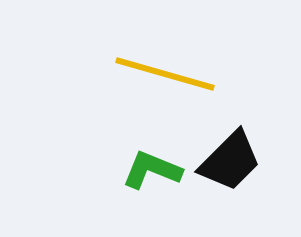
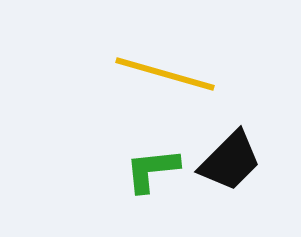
green L-shape: rotated 28 degrees counterclockwise
